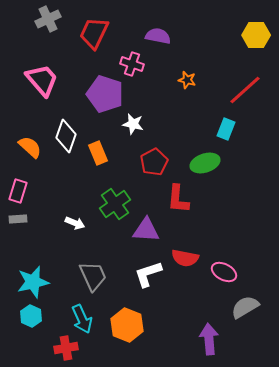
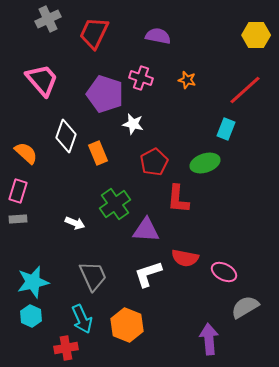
pink cross: moved 9 px right, 14 px down
orange semicircle: moved 4 px left, 6 px down
